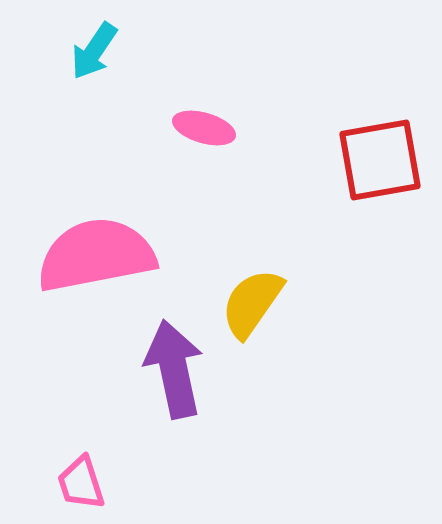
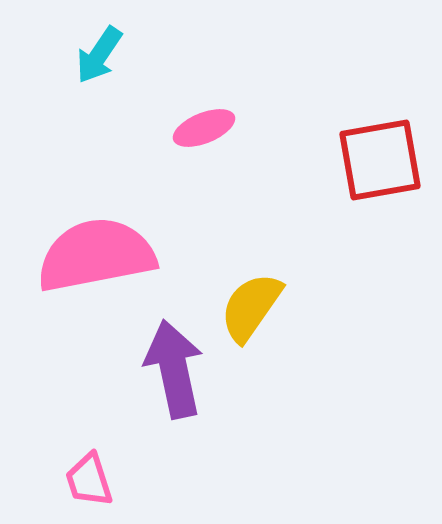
cyan arrow: moved 5 px right, 4 px down
pink ellipse: rotated 38 degrees counterclockwise
yellow semicircle: moved 1 px left, 4 px down
pink trapezoid: moved 8 px right, 3 px up
